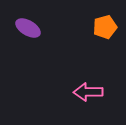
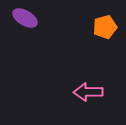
purple ellipse: moved 3 px left, 10 px up
